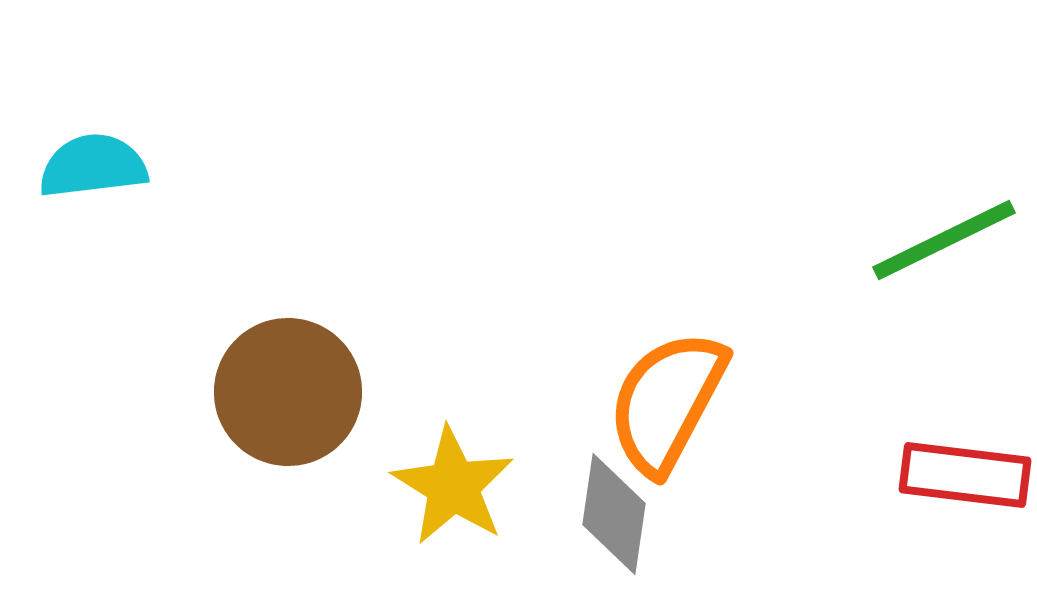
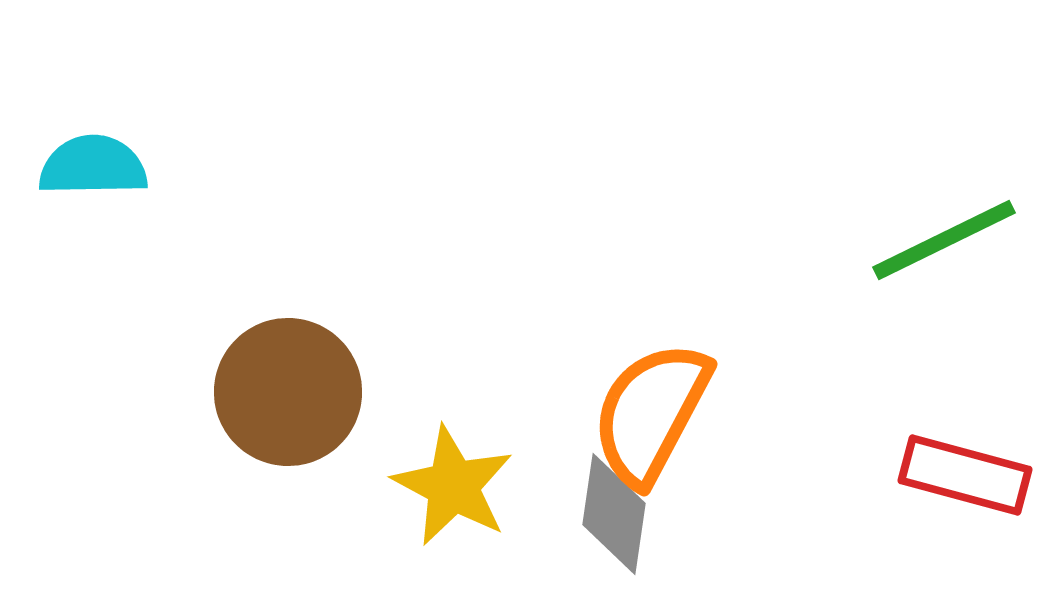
cyan semicircle: rotated 6 degrees clockwise
orange semicircle: moved 16 px left, 11 px down
red rectangle: rotated 8 degrees clockwise
yellow star: rotated 4 degrees counterclockwise
